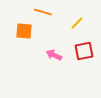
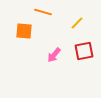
pink arrow: rotated 77 degrees counterclockwise
